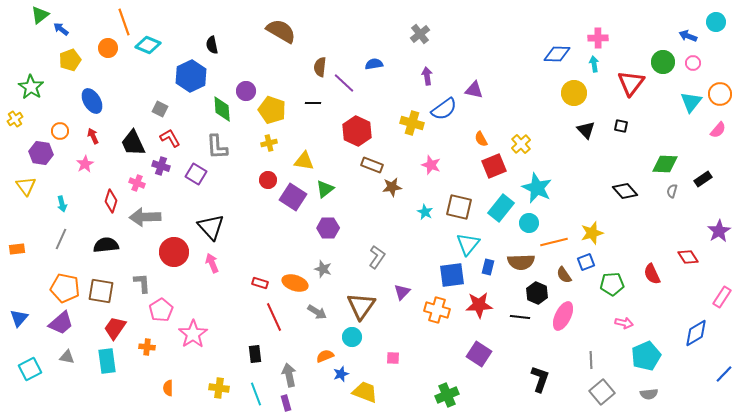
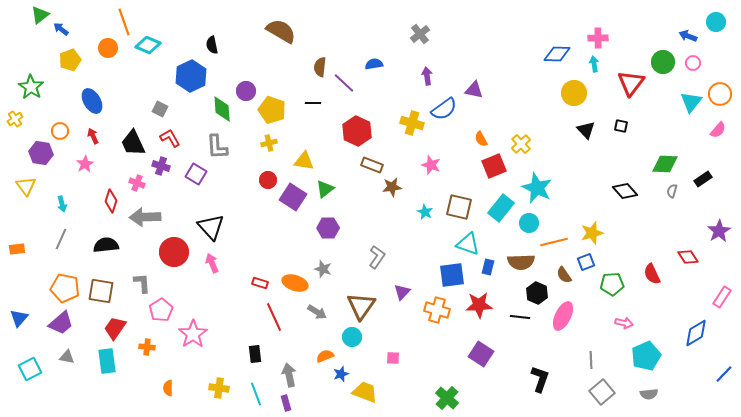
cyan triangle at (468, 244): rotated 50 degrees counterclockwise
purple square at (479, 354): moved 2 px right
green cross at (447, 395): moved 3 px down; rotated 25 degrees counterclockwise
